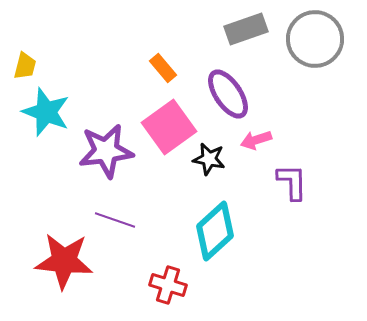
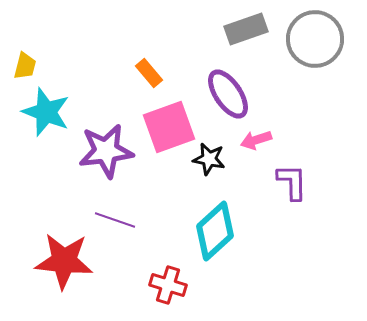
orange rectangle: moved 14 px left, 5 px down
pink square: rotated 16 degrees clockwise
